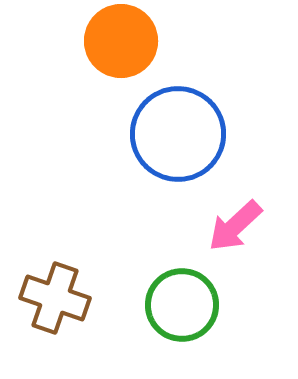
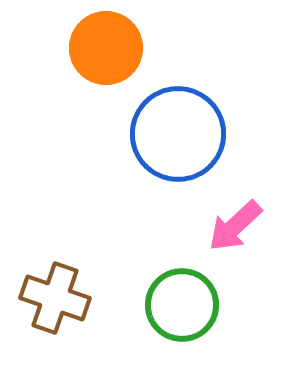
orange circle: moved 15 px left, 7 px down
